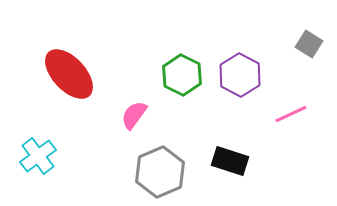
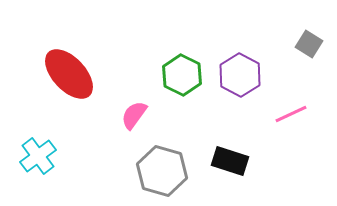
gray hexagon: moved 2 px right, 1 px up; rotated 21 degrees counterclockwise
